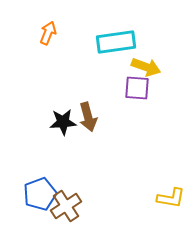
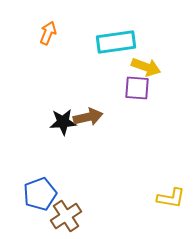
brown arrow: rotated 88 degrees counterclockwise
brown cross: moved 10 px down
